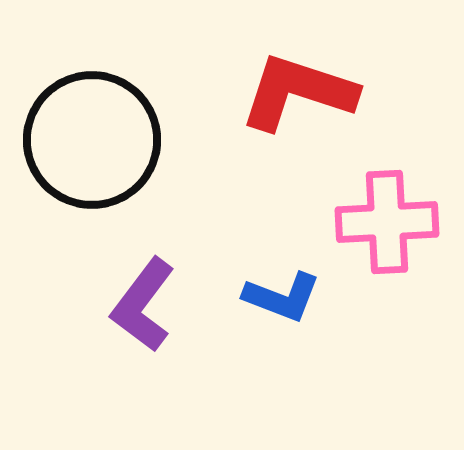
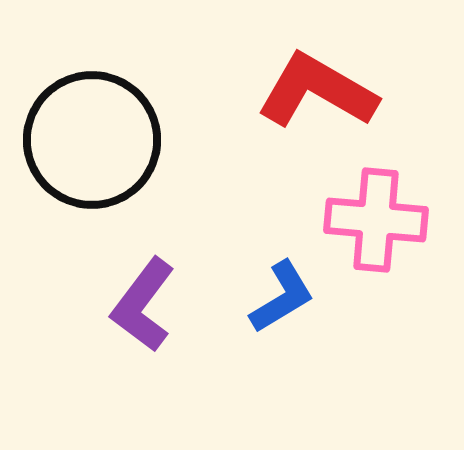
red L-shape: moved 19 px right, 1 px up; rotated 12 degrees clockwise
pink cross: moved 11 px left, 2 px up; rotated 8 degrees clockwise
blue L-shape: rotated 52 degrees counterclockwise
